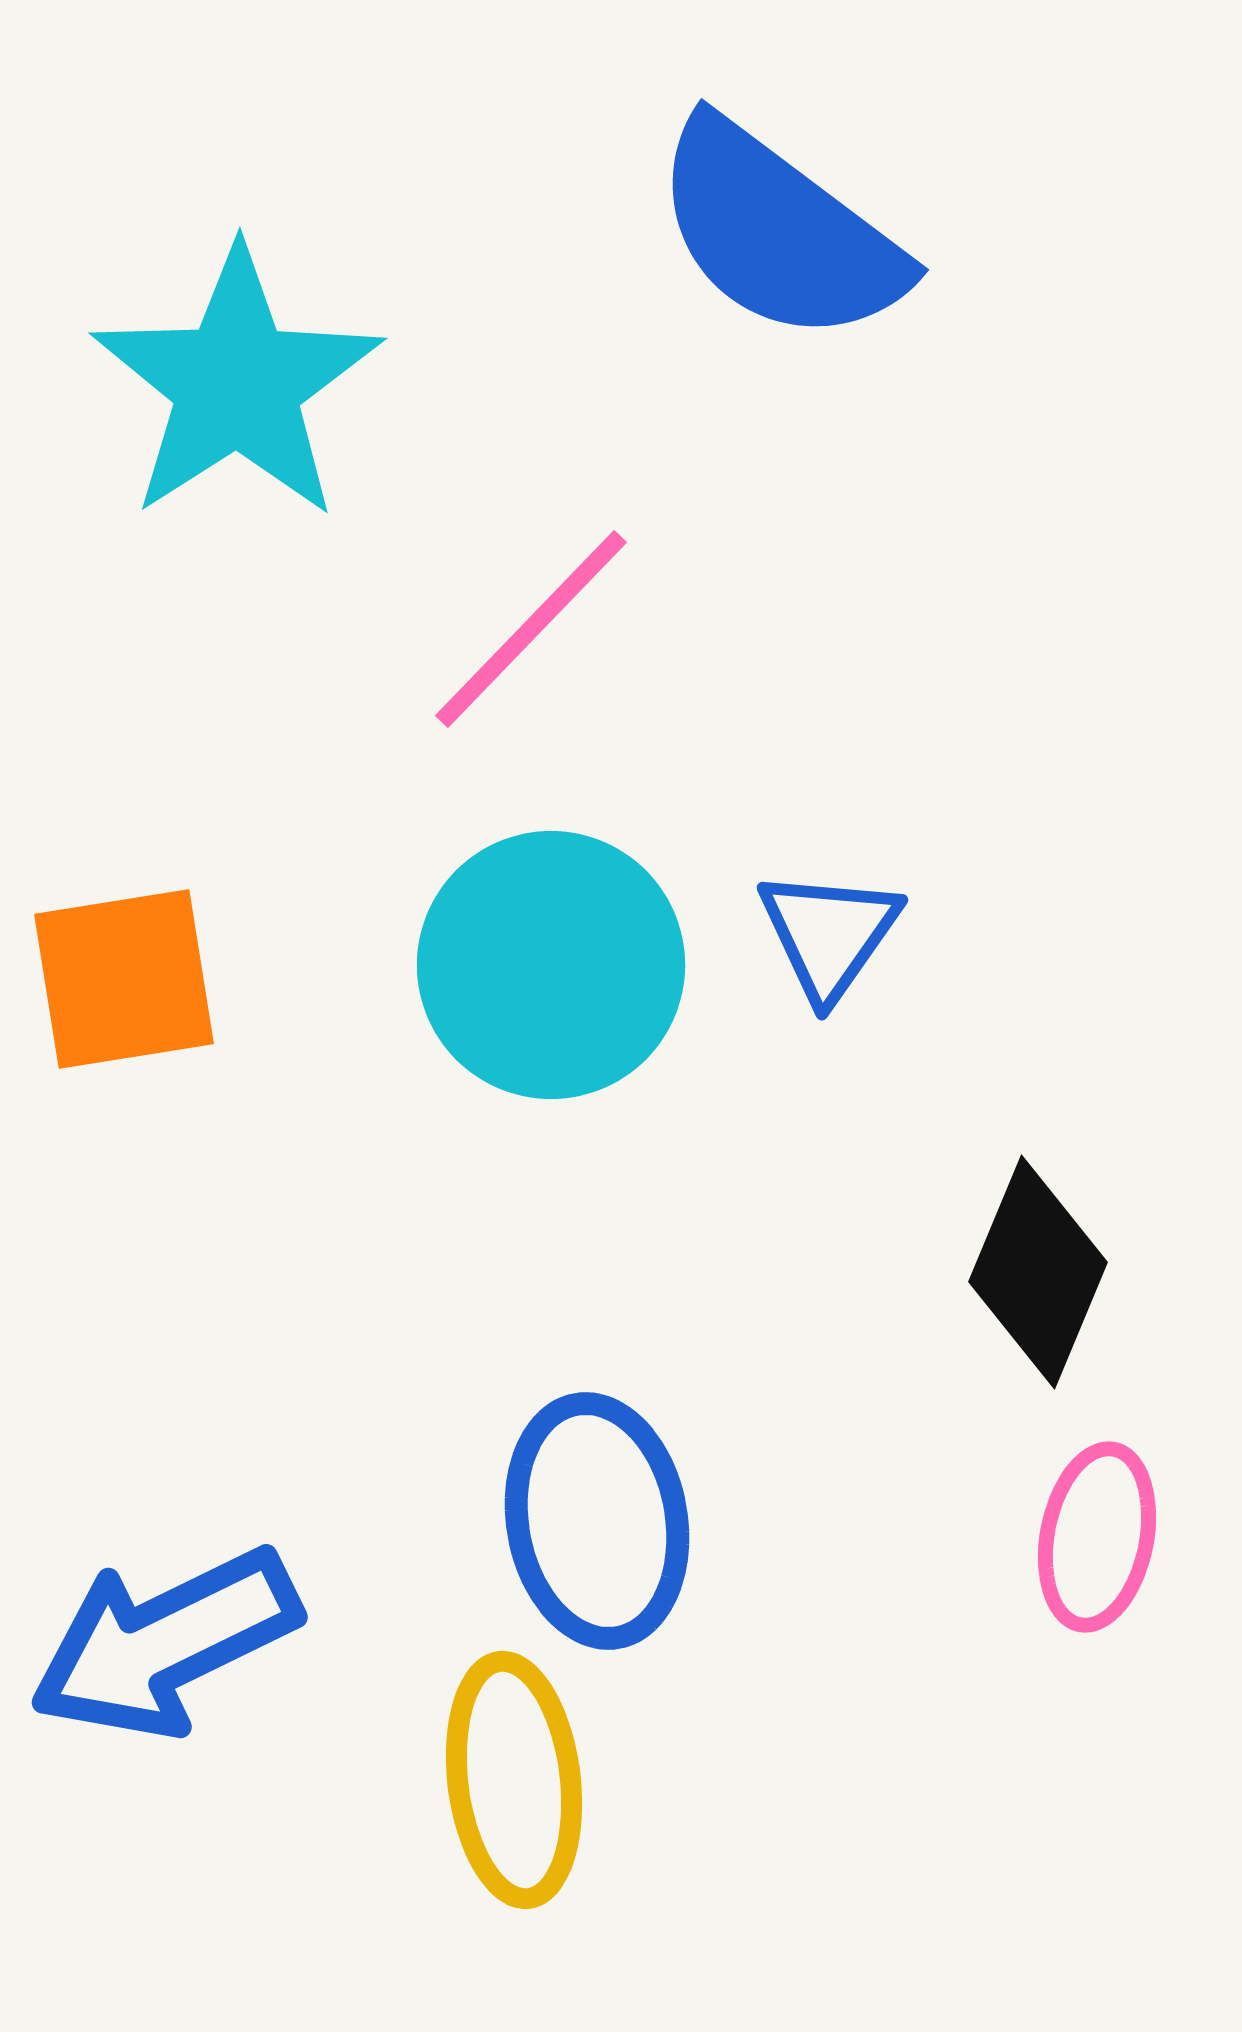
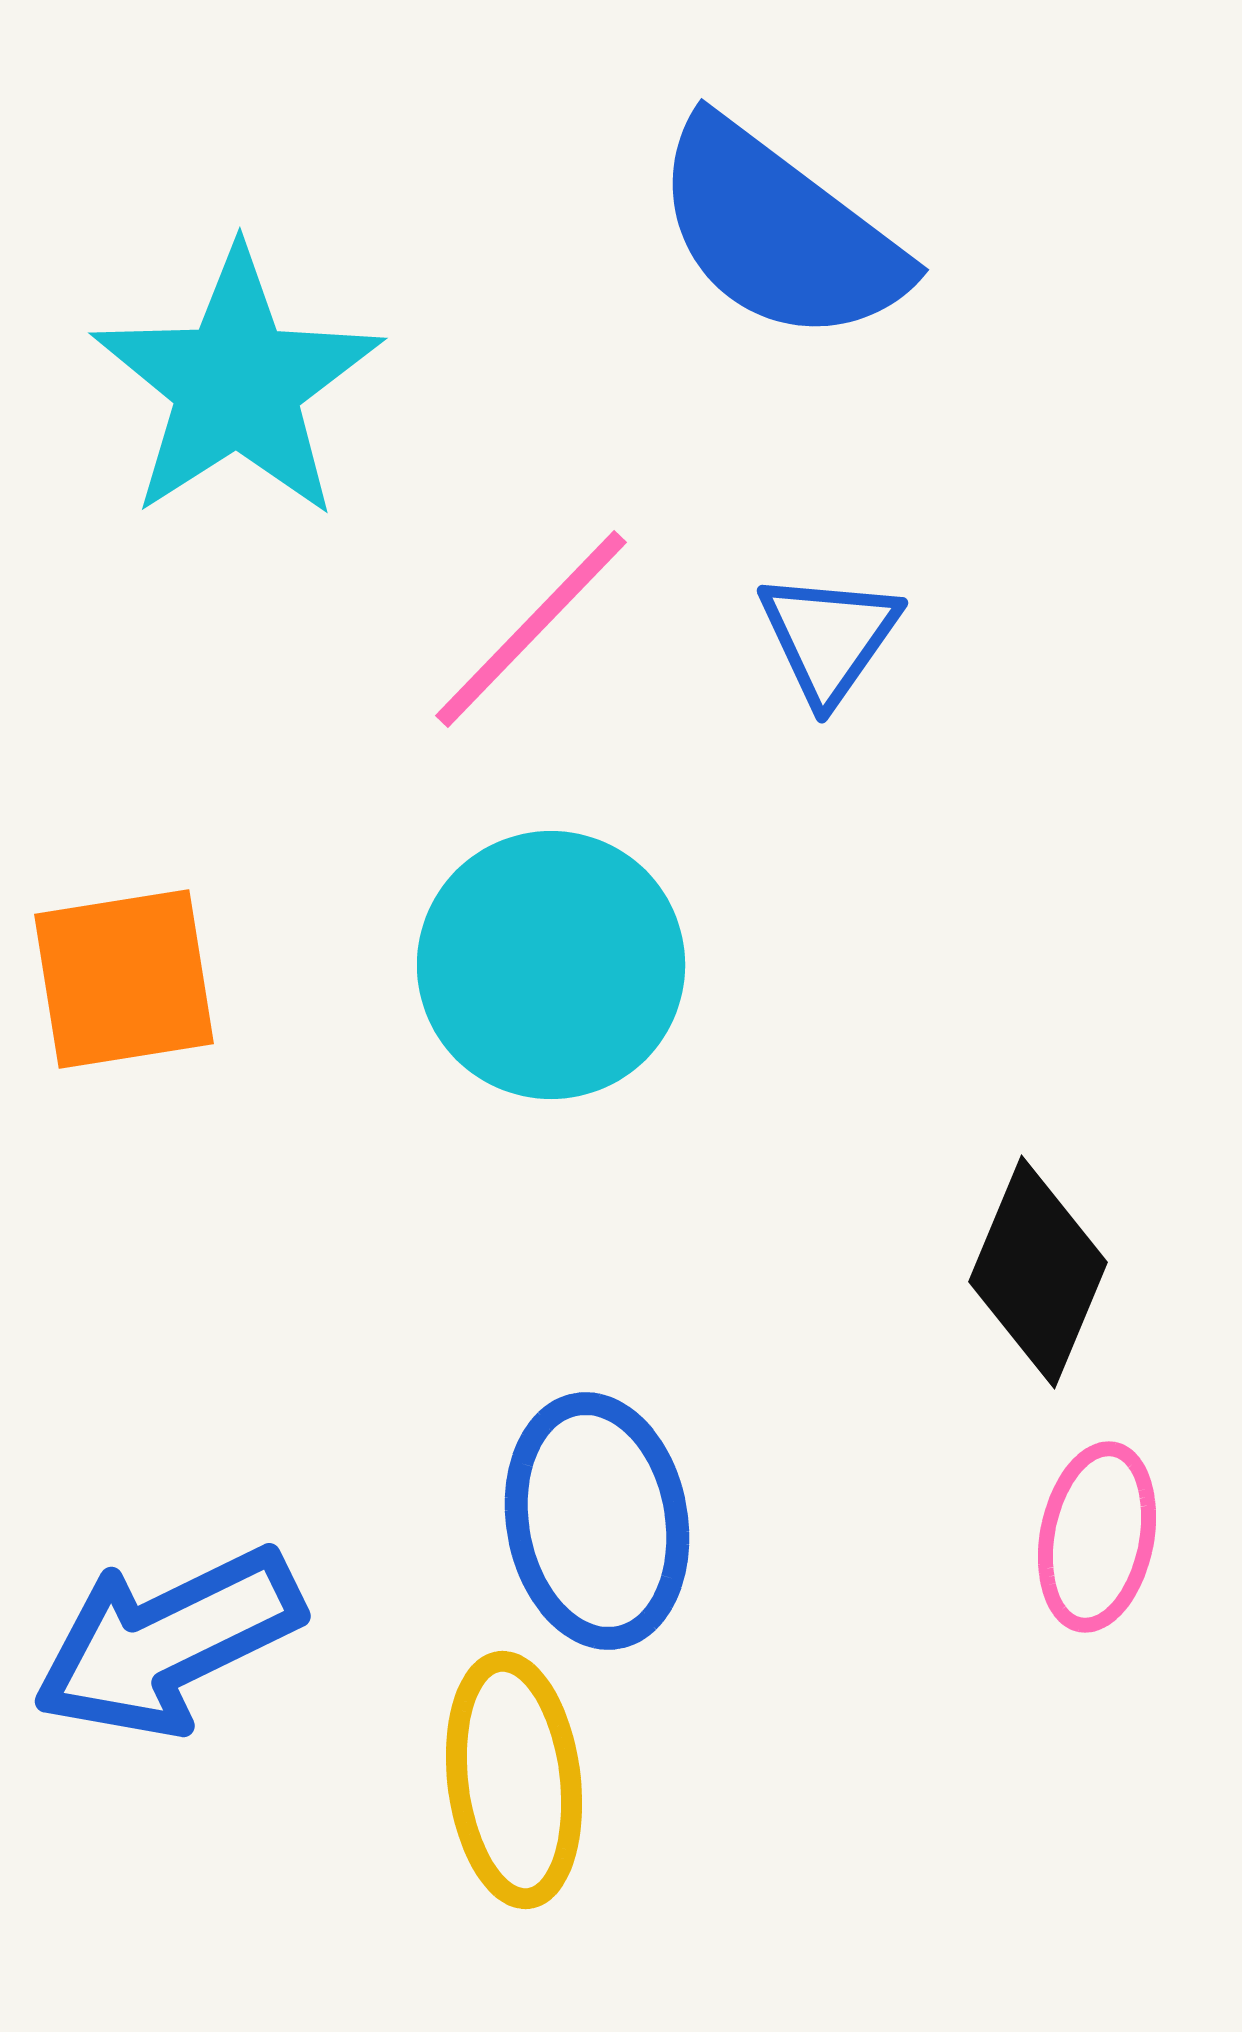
blue triangle: moved 297 px up
blue arrow: moved 3 px right, 1 px up
